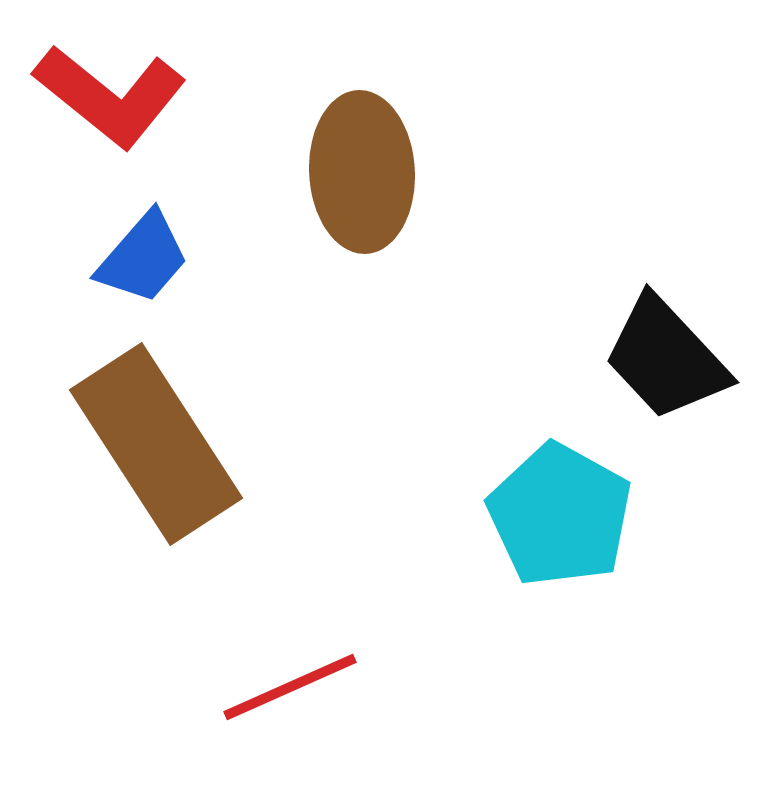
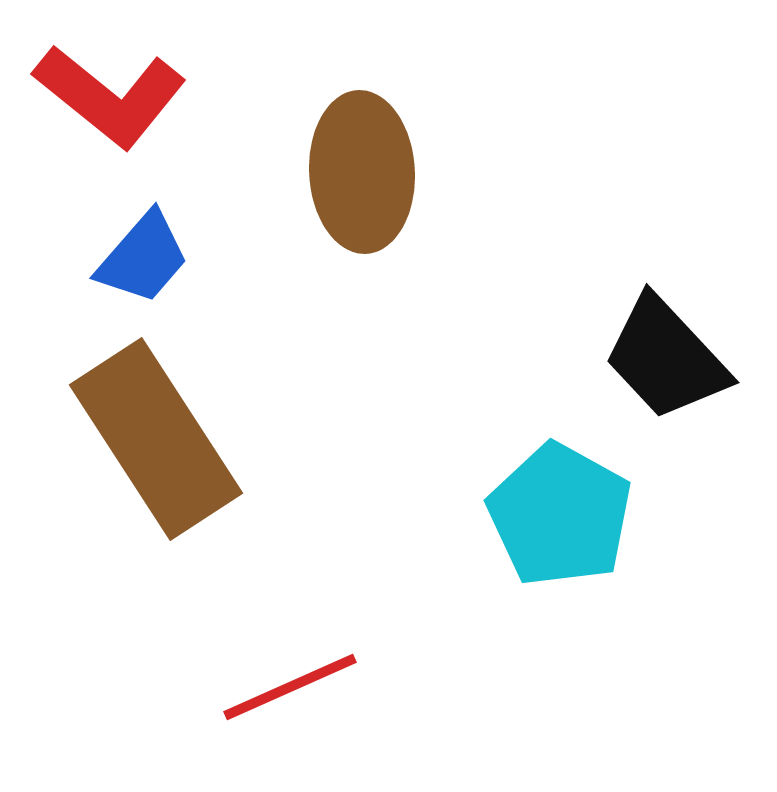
brown rectangle: moved 5 px up
